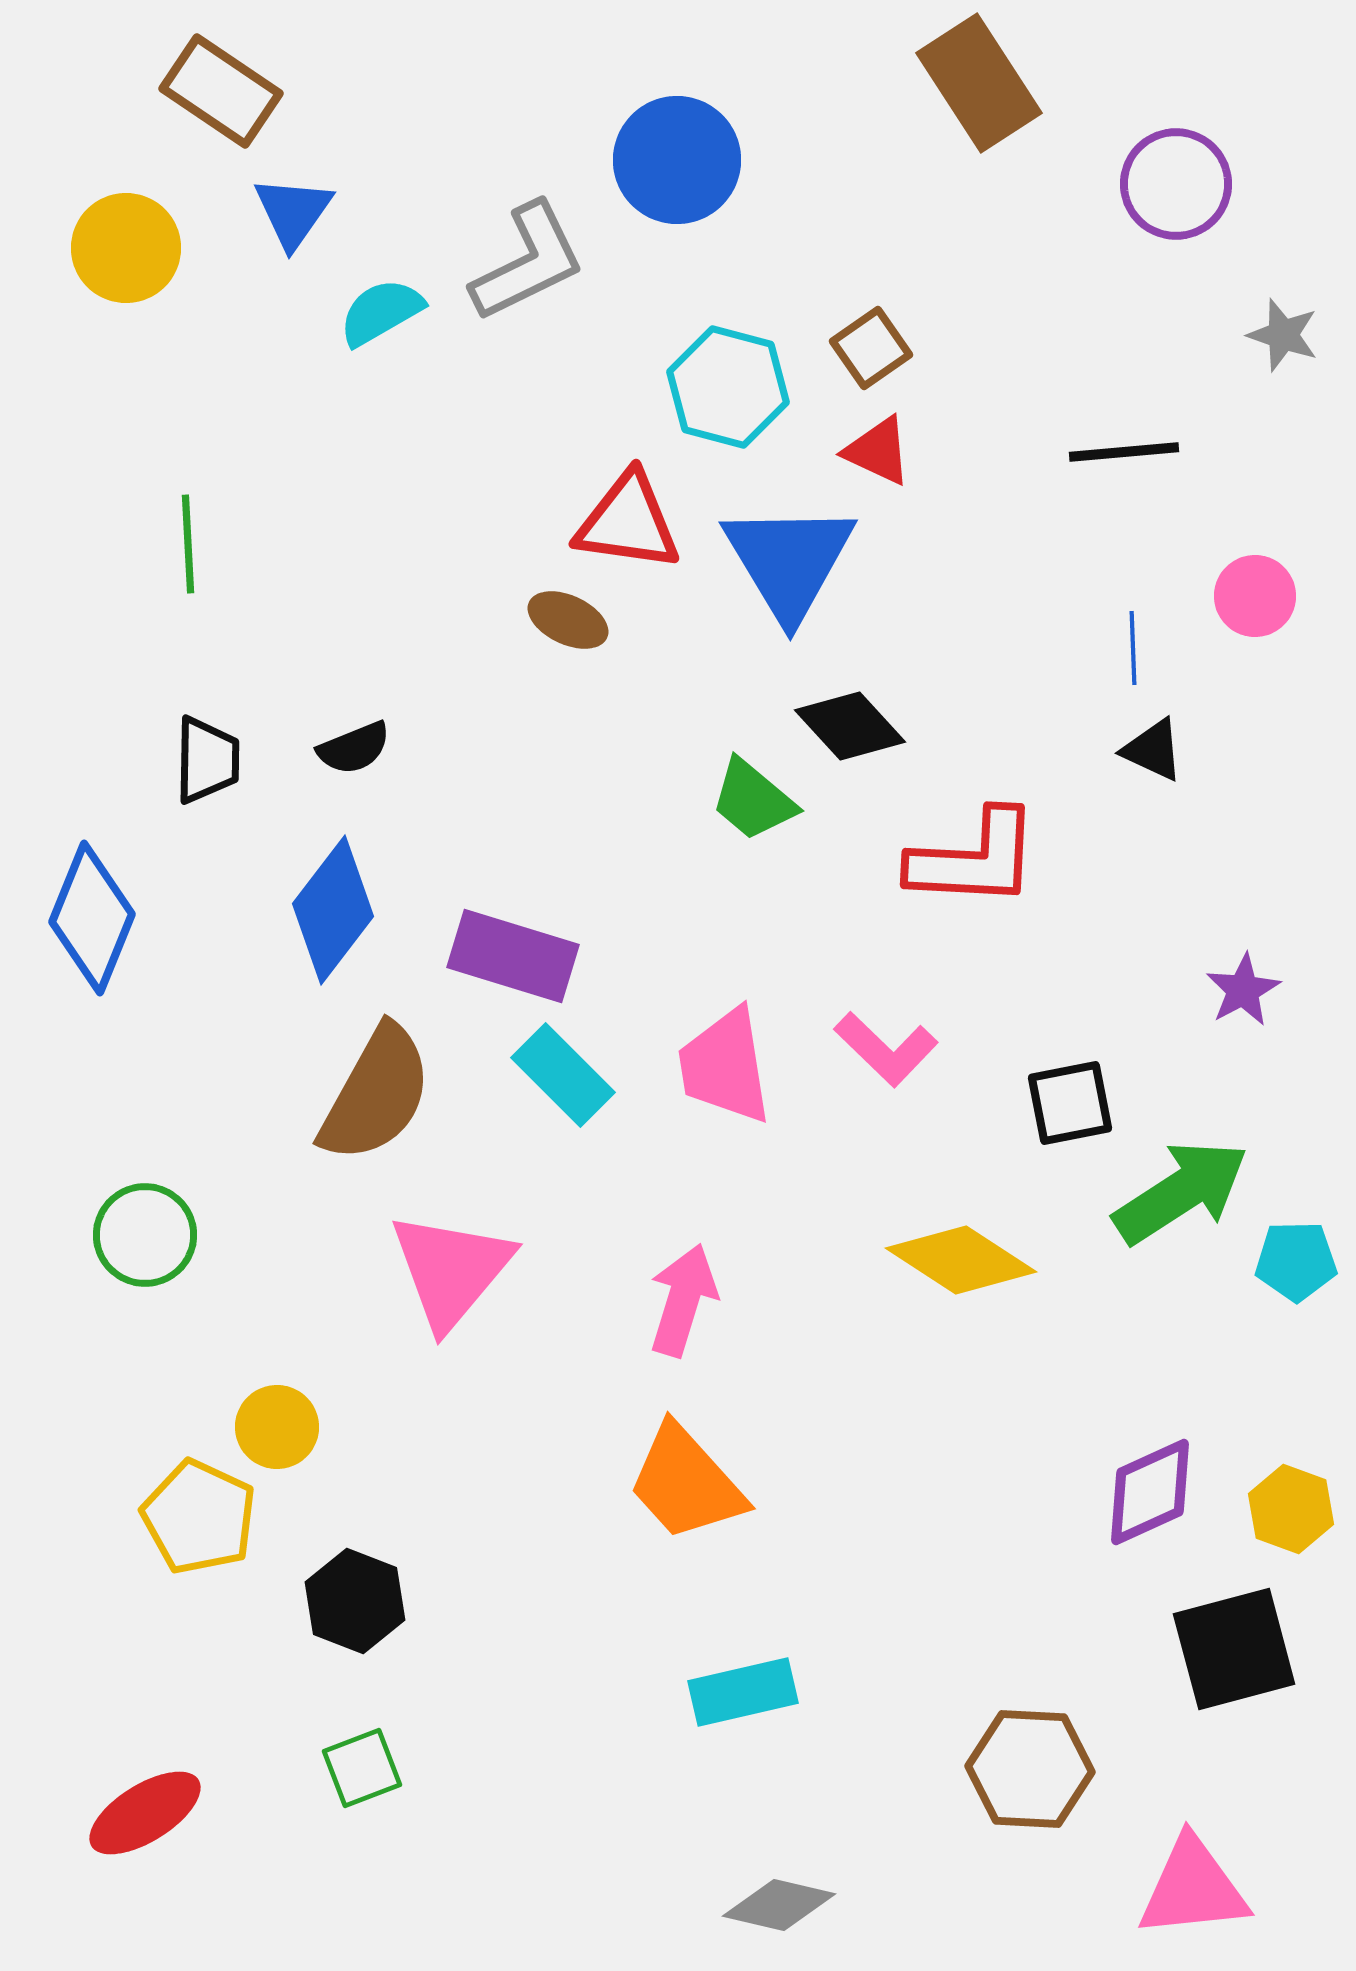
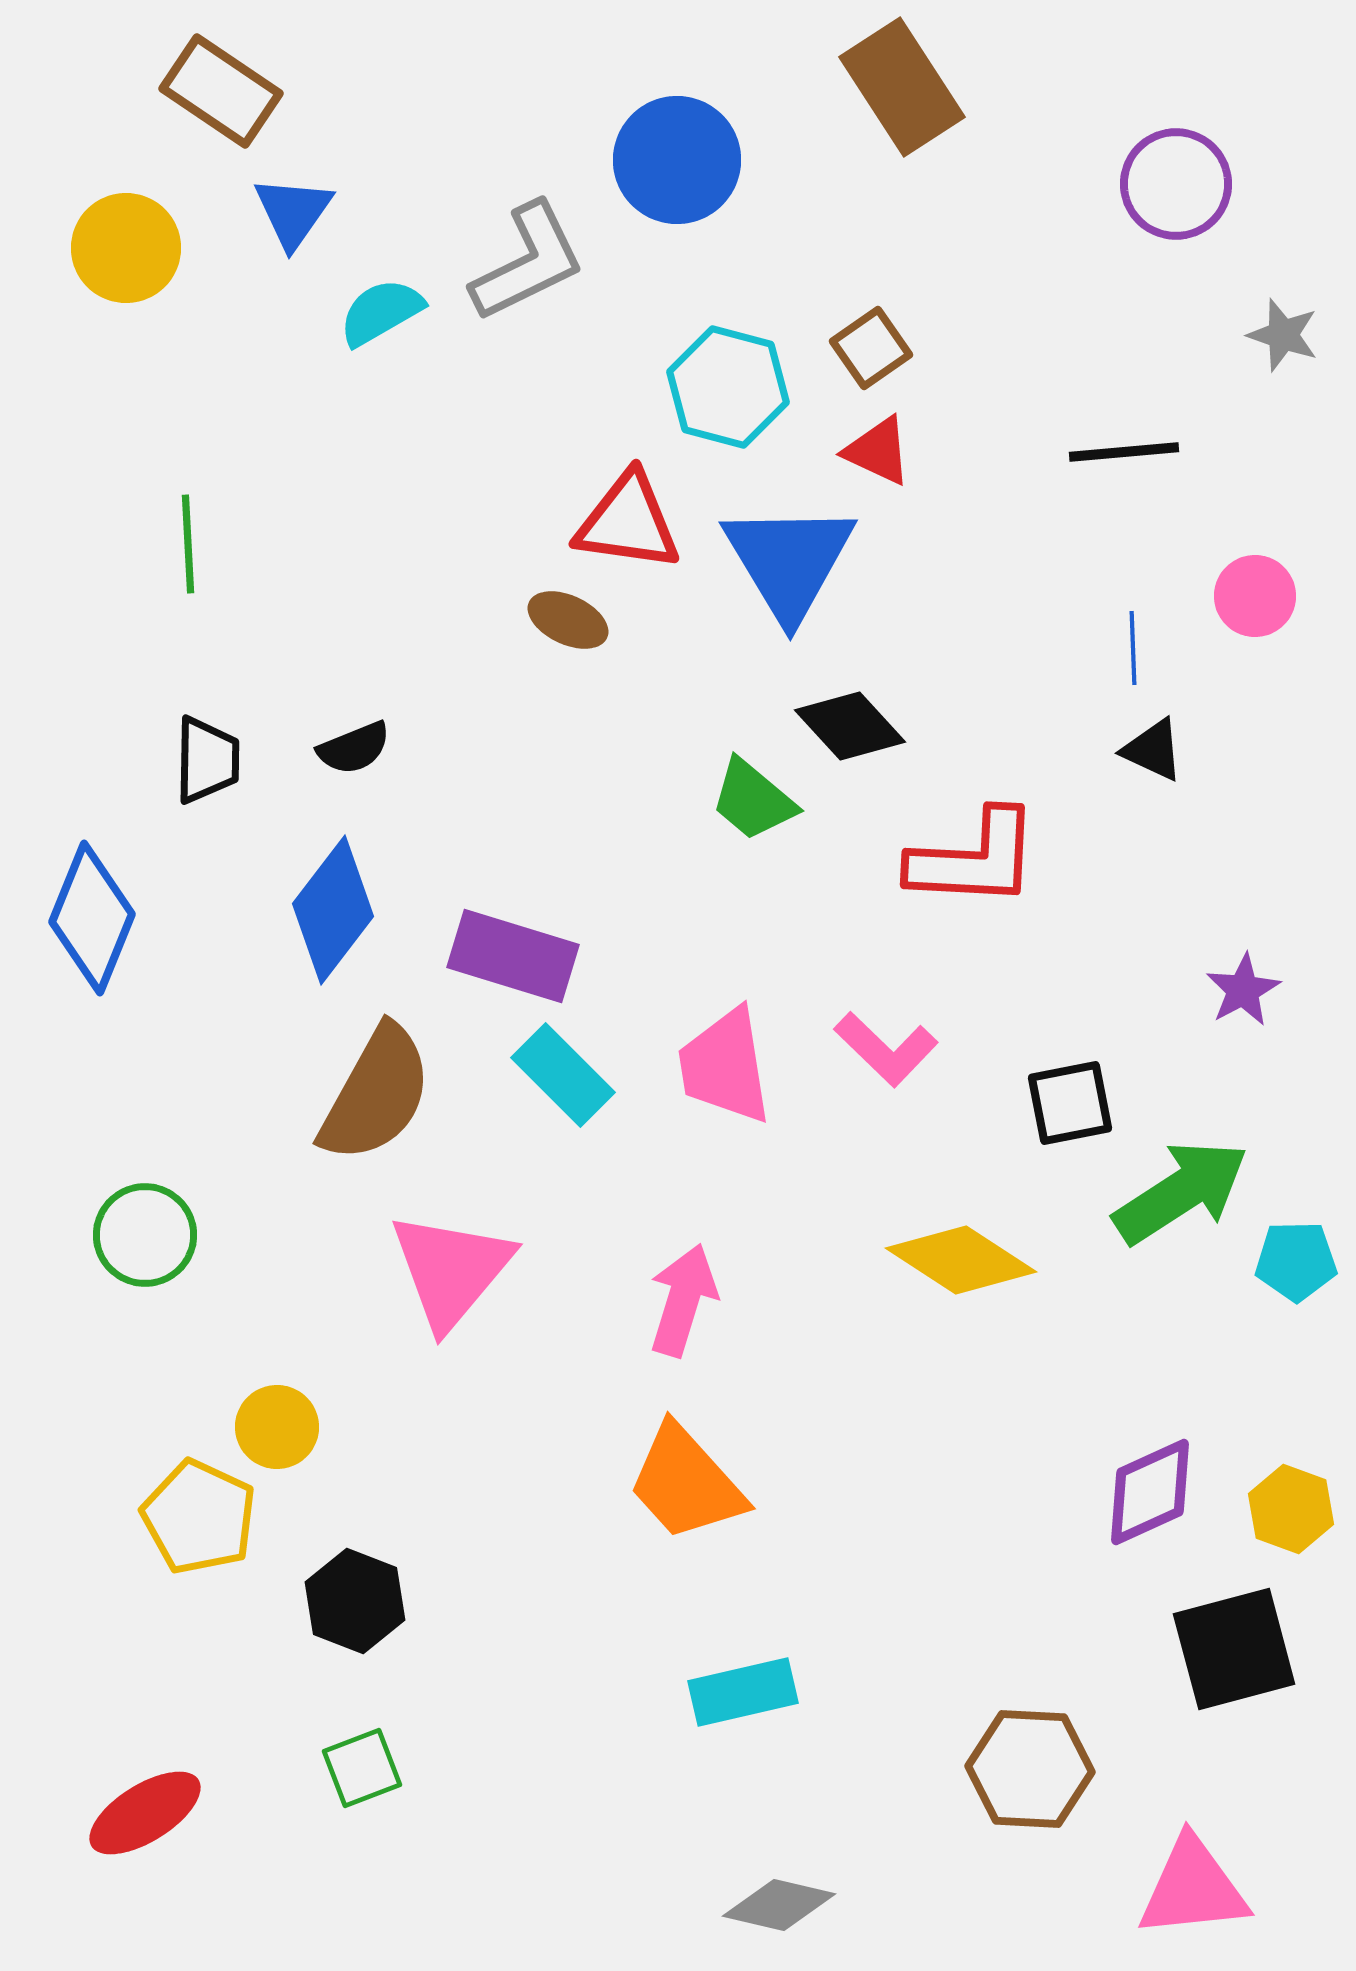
brown rectangle at (979, 83): moved 77 px left, 4 px down
